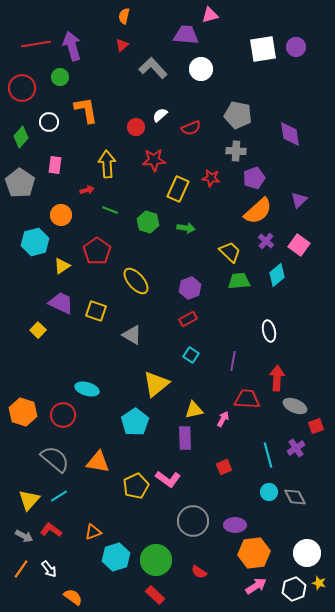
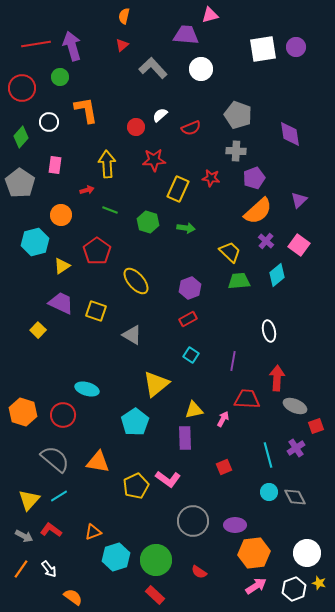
gray pentagon at (238, 115): rotated 8 degrees clockwise
